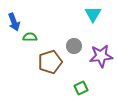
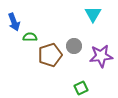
brown pentagon: moved 7 px up
